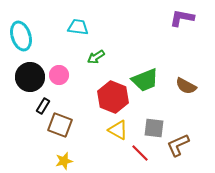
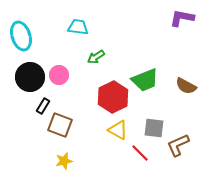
red hexagon: rotated 12 degrees clockwise
